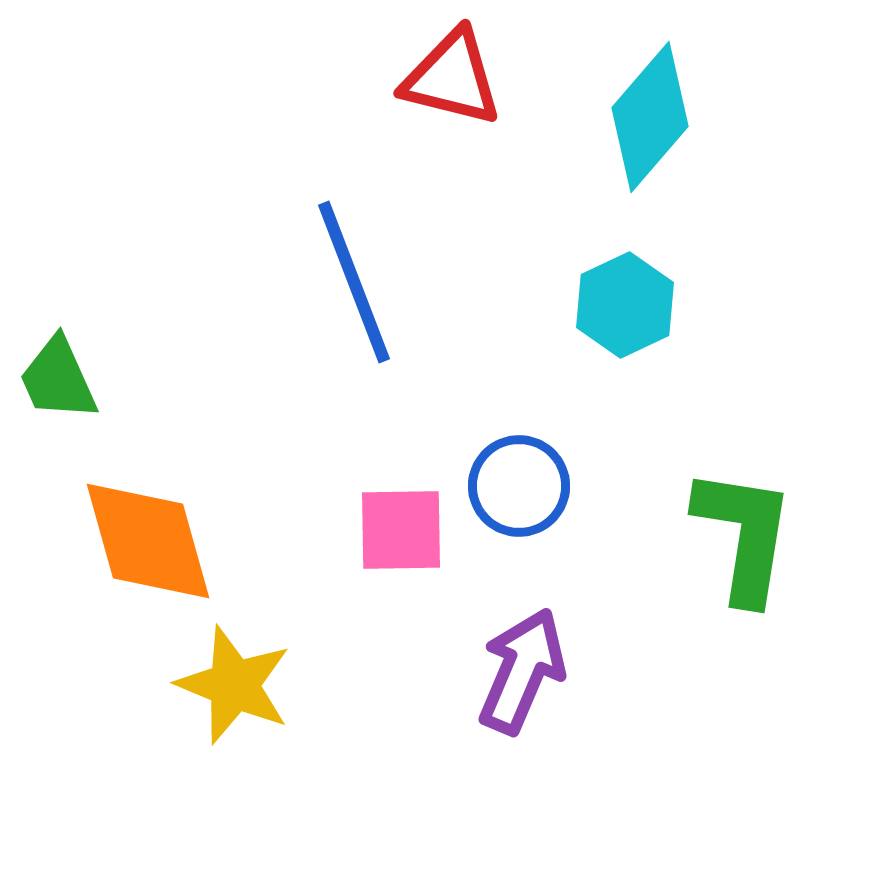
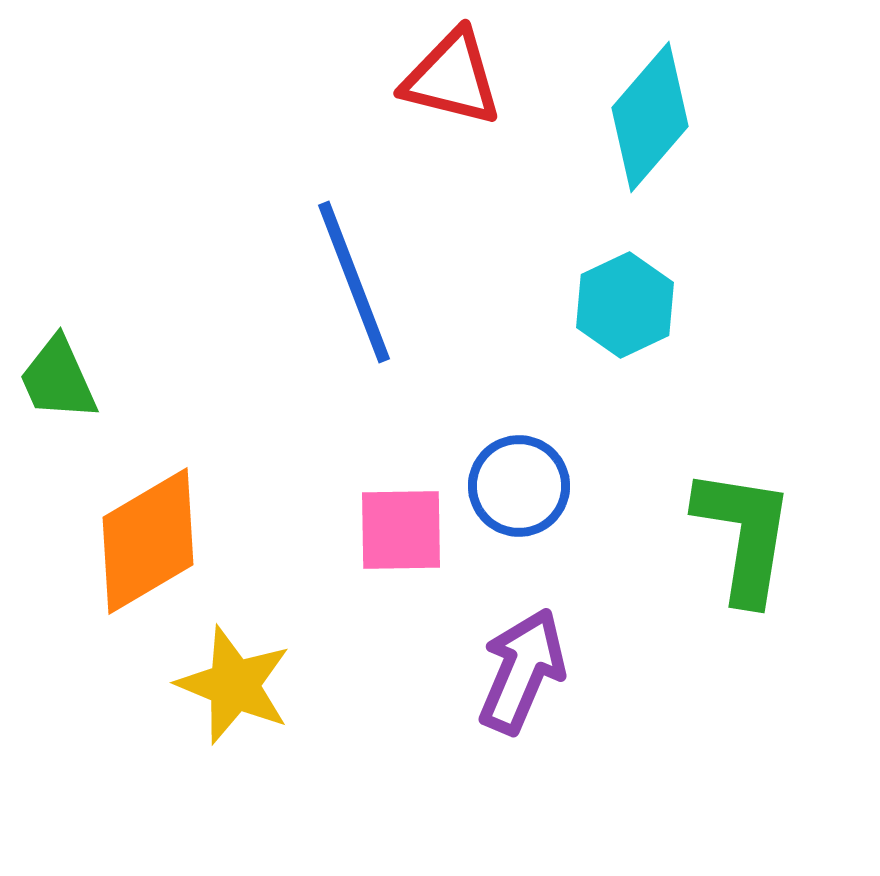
orange diamond: rotated 75 degrees clockwise
